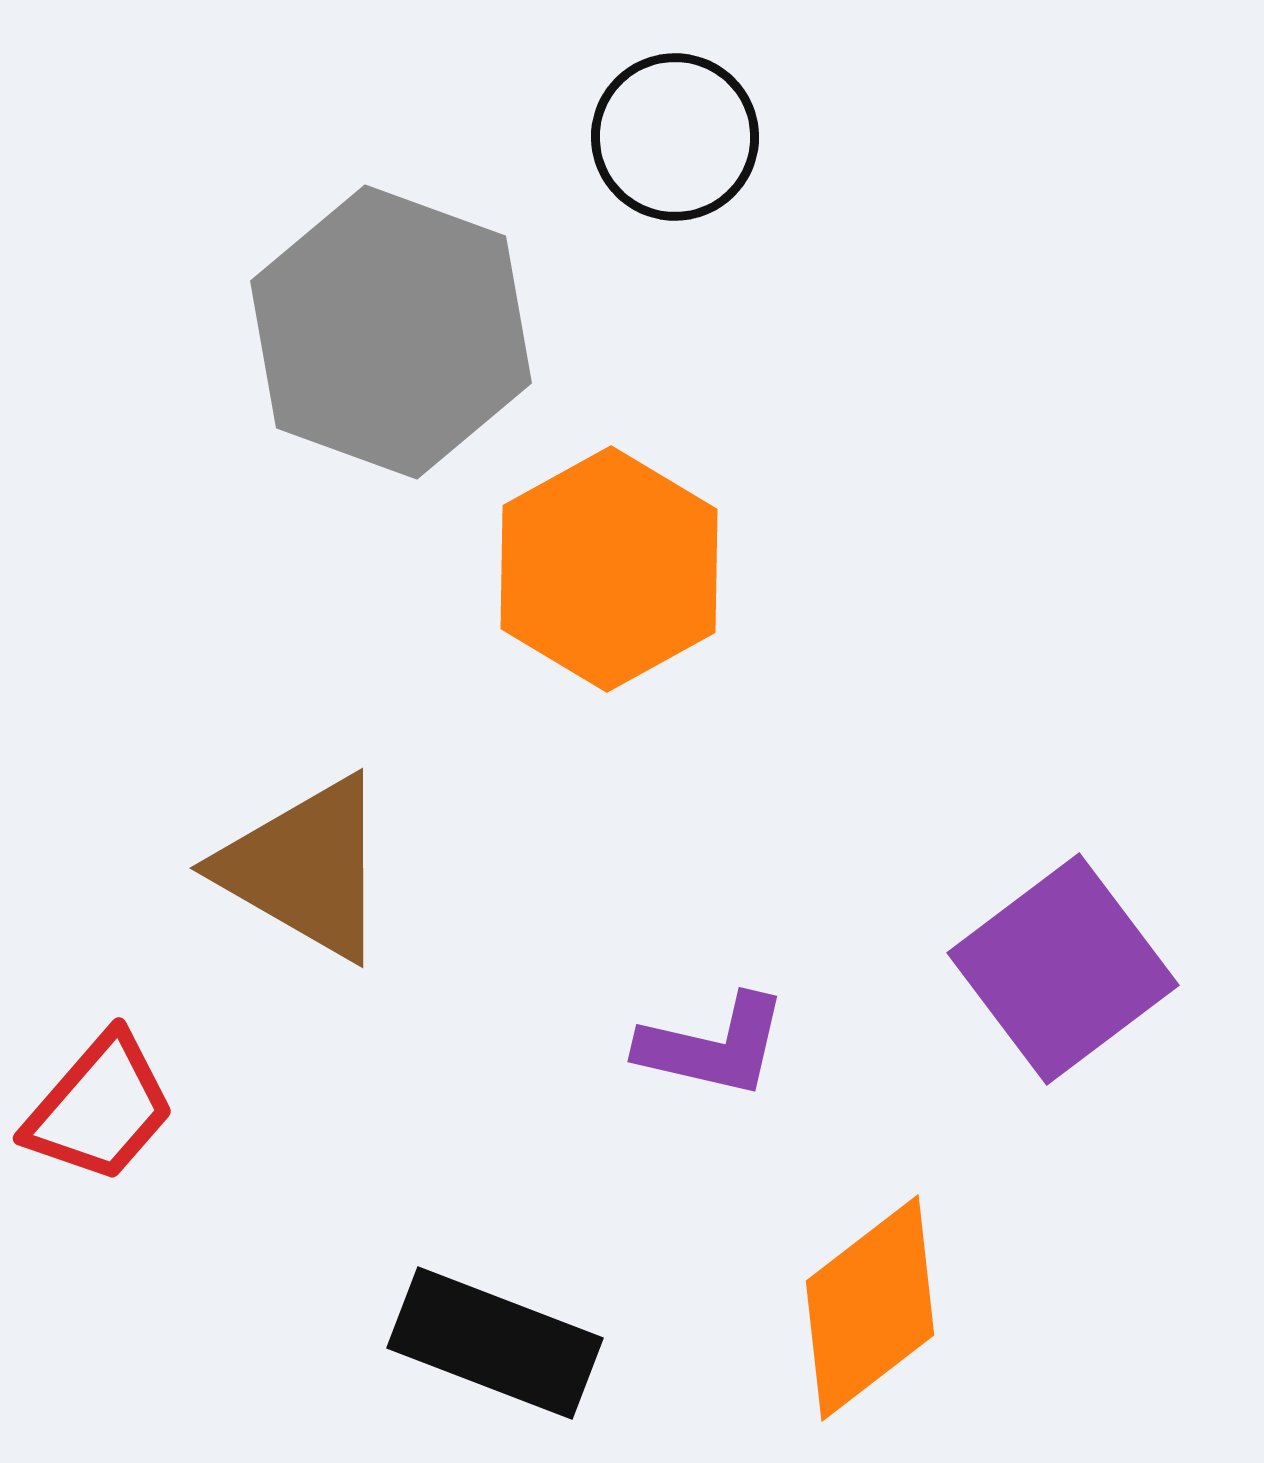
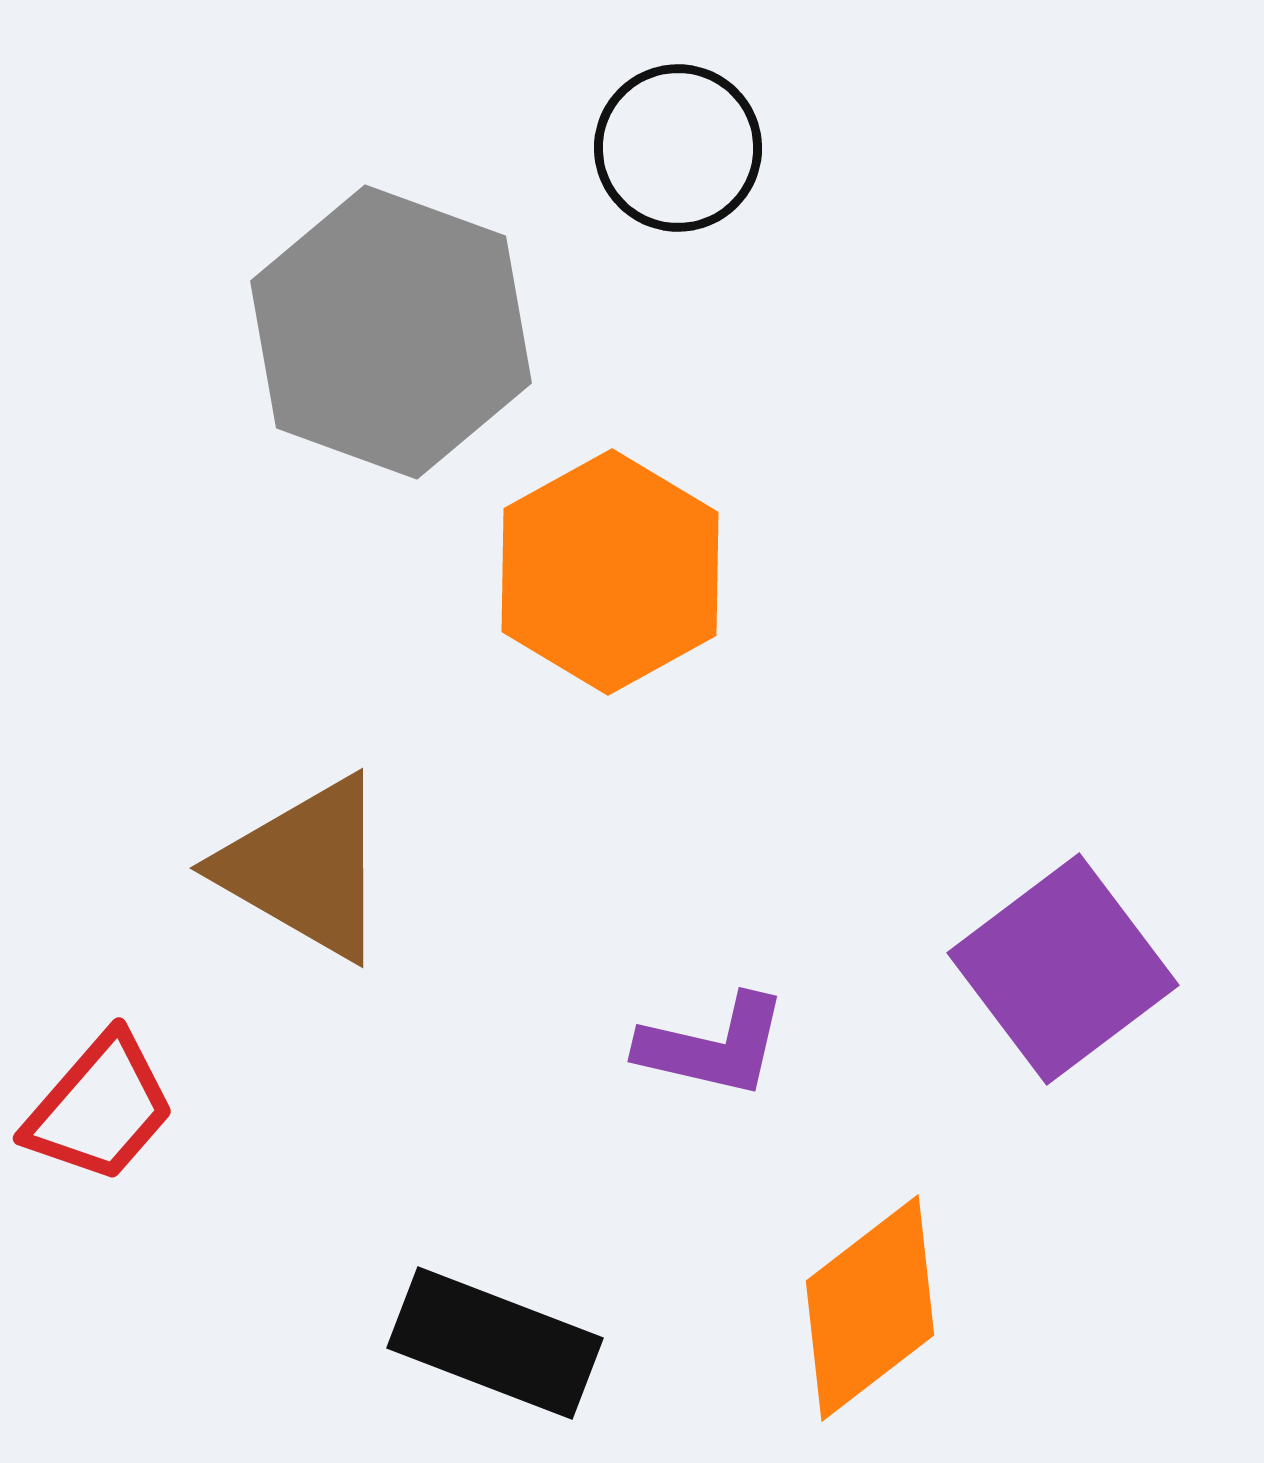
black circle: moved 3 px right, 11 px down
orange hexagon: moved 1 px right, 3 px down
